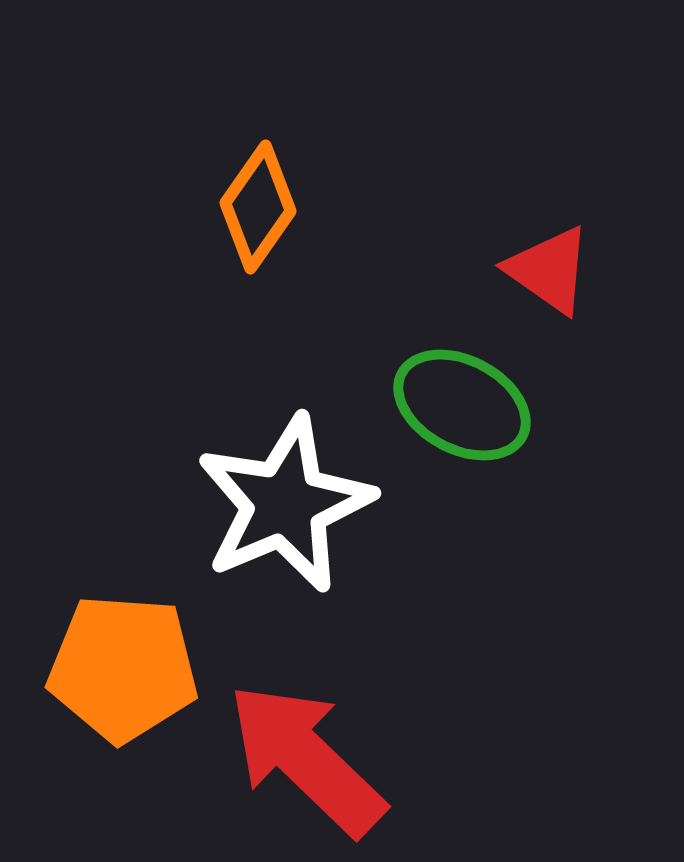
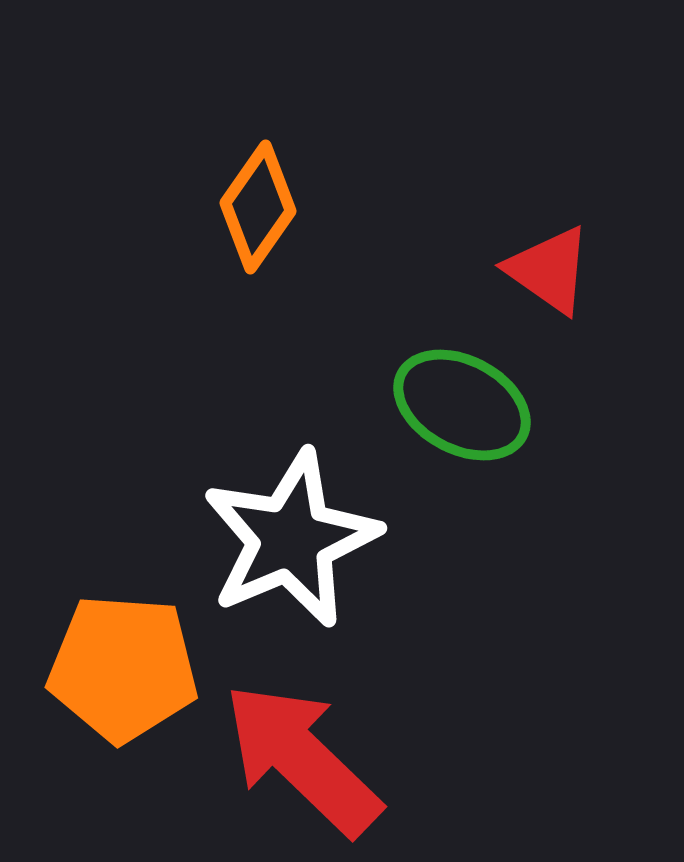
white star: moved 6 px right, 35 px down
red arrow: moved 4 px left
